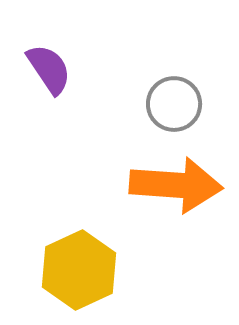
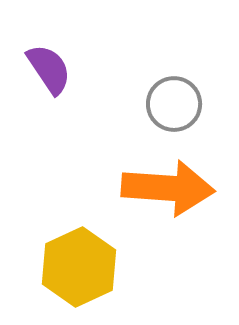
orange arrow: moved 8 px left, 3 px down
yellow hexagon: moved 3 px up
